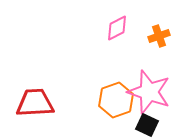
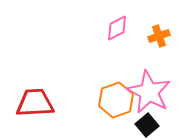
pink star: rotated 9 degrees clockwise
black square: rotated 25 degrees clockwise
